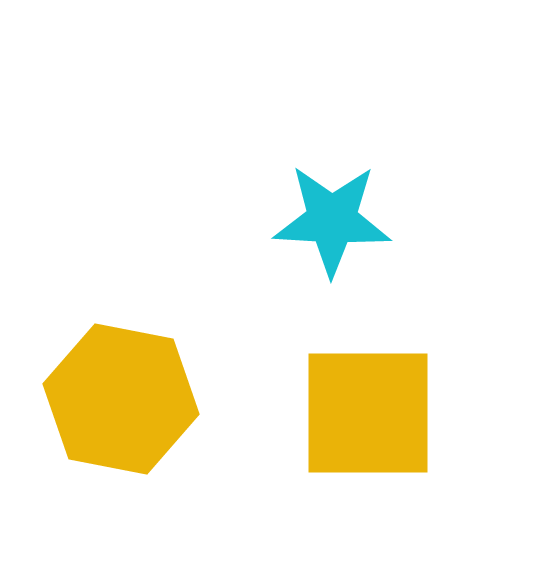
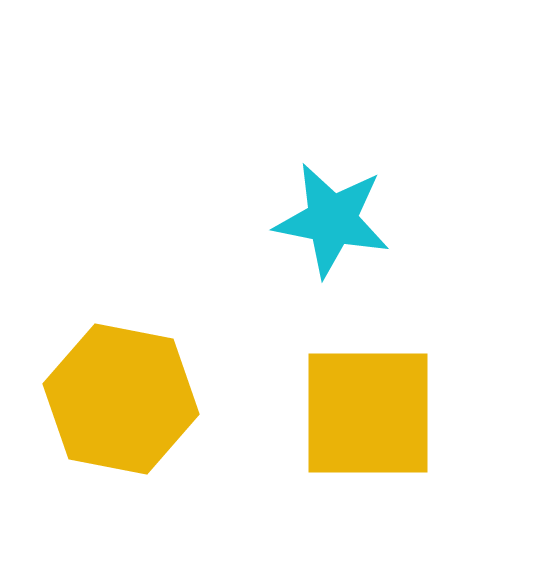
cyan star: rotated 8 degrees clockwise
